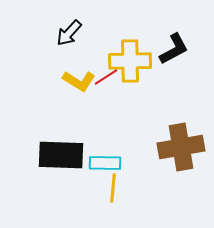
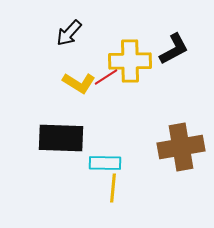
yellow L-shape: moved 2 px down
black rectangle: moved 17 px up
